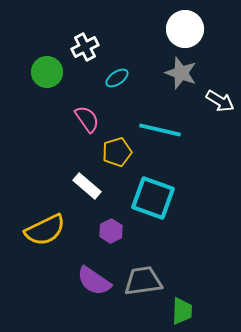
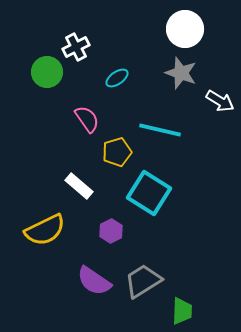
white cross: moved 9 px left
white rectangle: moved 8 px left
cyan square: moved 4 px left, 5 px up; rotated 12 degrees clockwise
gray trapezoid: rotated 24 degrees counterclockwise
